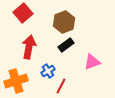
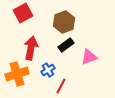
red square: rotated 12 degrees clockwise
red arrow: moved 2 px right, 1 px down
pink triangle: moved 3 px left, 5 px up
blue cross: moved 1 px up
orange cross: moved 1 px right, 7 px up
